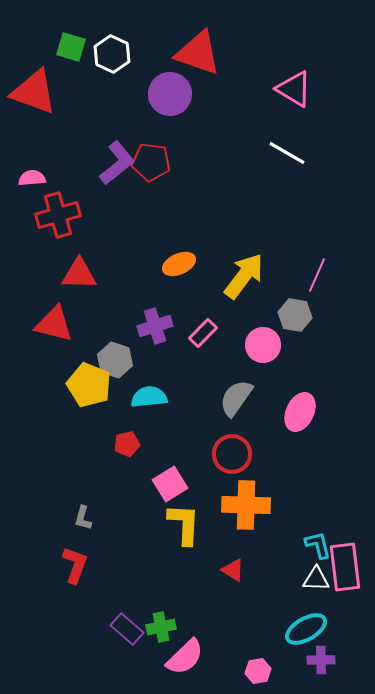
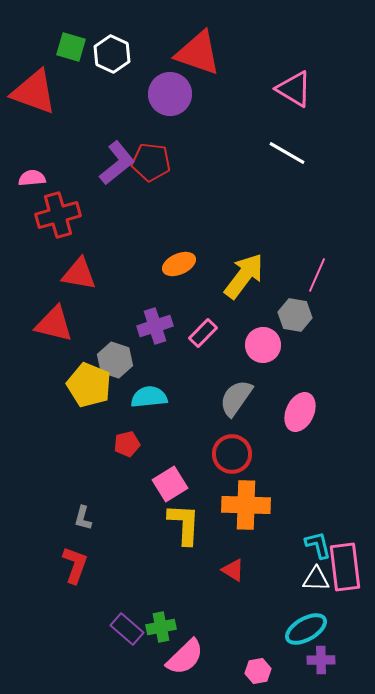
red triangle at (79, 274): rotated 9 degrees clockwise
